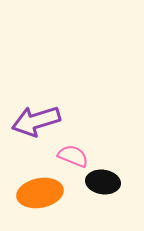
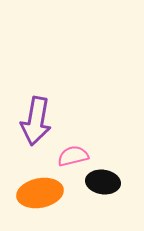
purple arrow: rotated 63 degrees counterclockwise
pink semicircle: rotated 36 degrees counterclockwise
